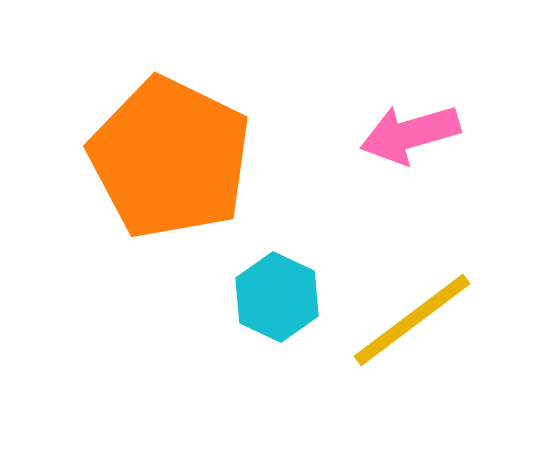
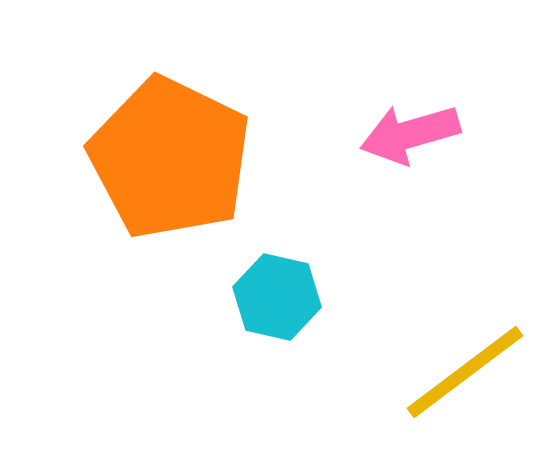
cyan hexagon: rotated 12 degrees counterclockwise
yellow line: moved 53 px right, 52 px down
